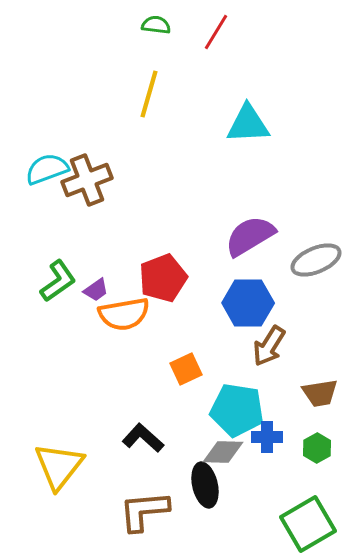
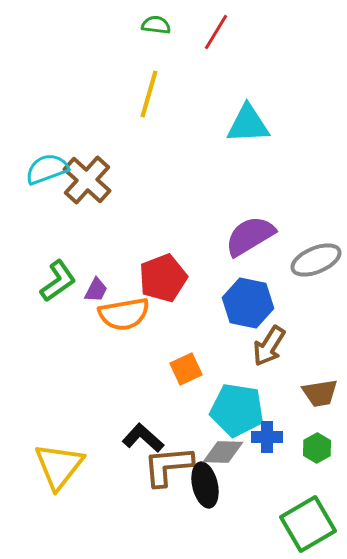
brown cross: rotated 27 degrees counterclockwise
purple trapezoid: rotated 28 degrees counterclockwise
blue hexagon: rotated 12 degrees clockwise
brown L-shape: moved 24 px right, 45 px up
